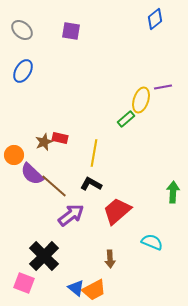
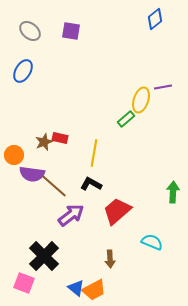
gray ellipse: moved 8 px right, 1 px down
purple semicircle: rotated 35 degrees counterclockwise
